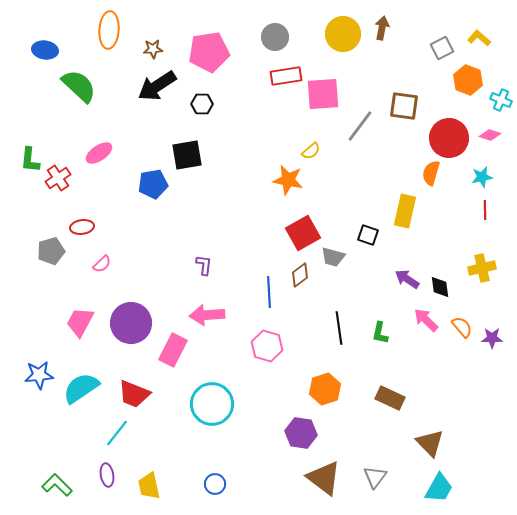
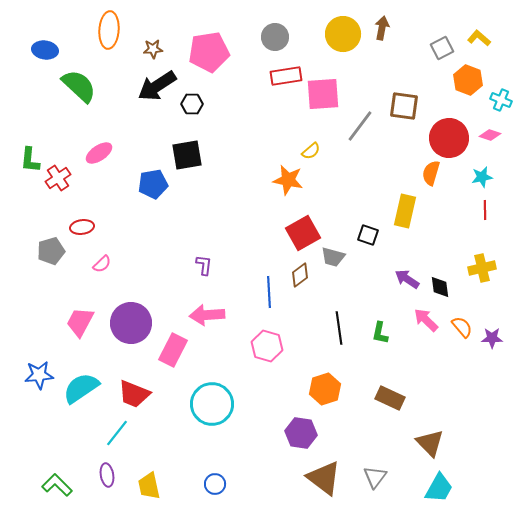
black hexagon at (202, 104): moved 10 px left
